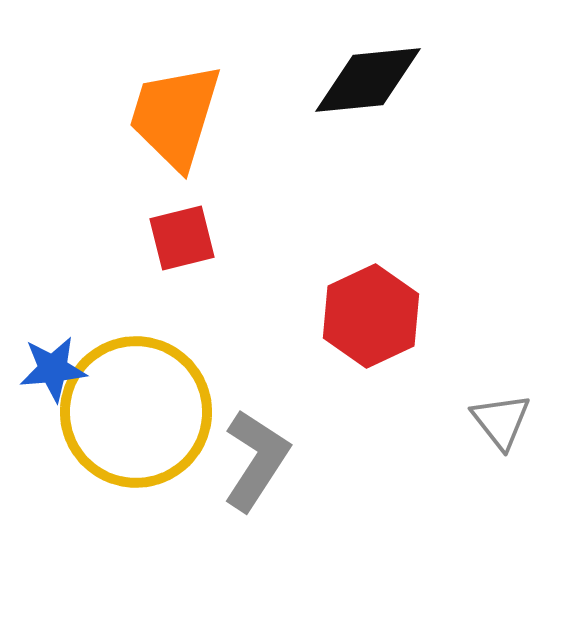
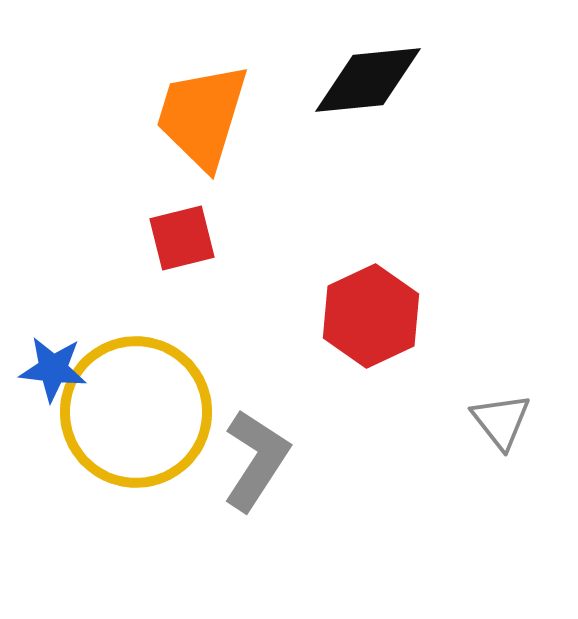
orange trapezoid: moved 27 px right
blue star: rotated 12 degrees clockwise
